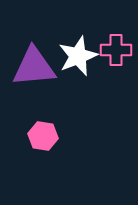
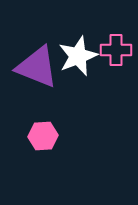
purple triangle: moved 3 px right; rotated 27 degrees clockwise
pink hexagon: rotated 12 degrees counterclockwise
